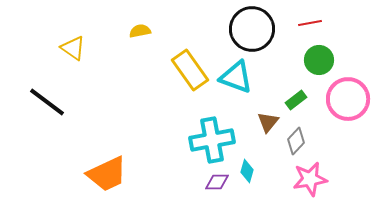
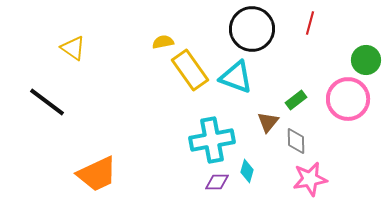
red line: rotated 65 degrees counterclockwise
yellow semicircle: moved 23 px right, 11 px down
green circle: moved 47 px right
gray diamond: rotated 44 degrees counterclockwise
orange trapezoid: moved 10 px left
